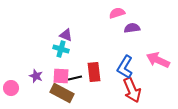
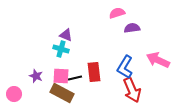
pink circle: moved 3 px right, 6 px down
